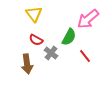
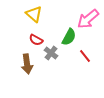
yellow triangle: rotated 12 degrees counterclockwise
